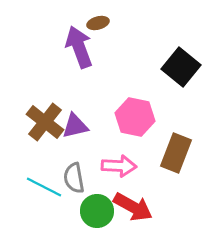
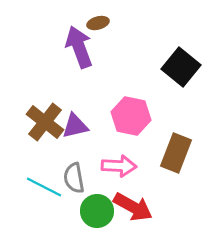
pink hexagon: moved 4 px left, 1 px up
